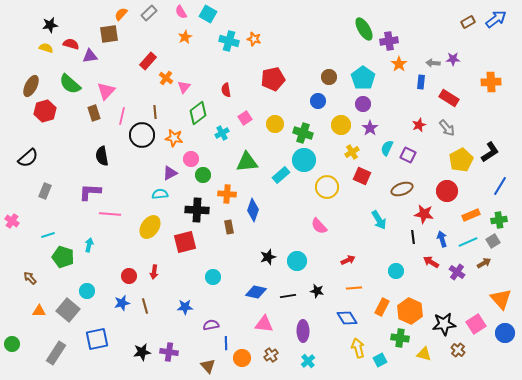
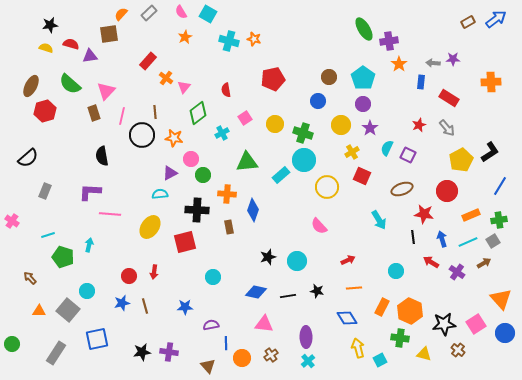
purple ellipse at (303, 331): moved 3 px right, 6 px down
